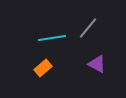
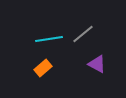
gray line: moved 5 px left, 6 px down; rotated 10 degrees clockwise
cyan line: moved 3 px left, 1 px down
